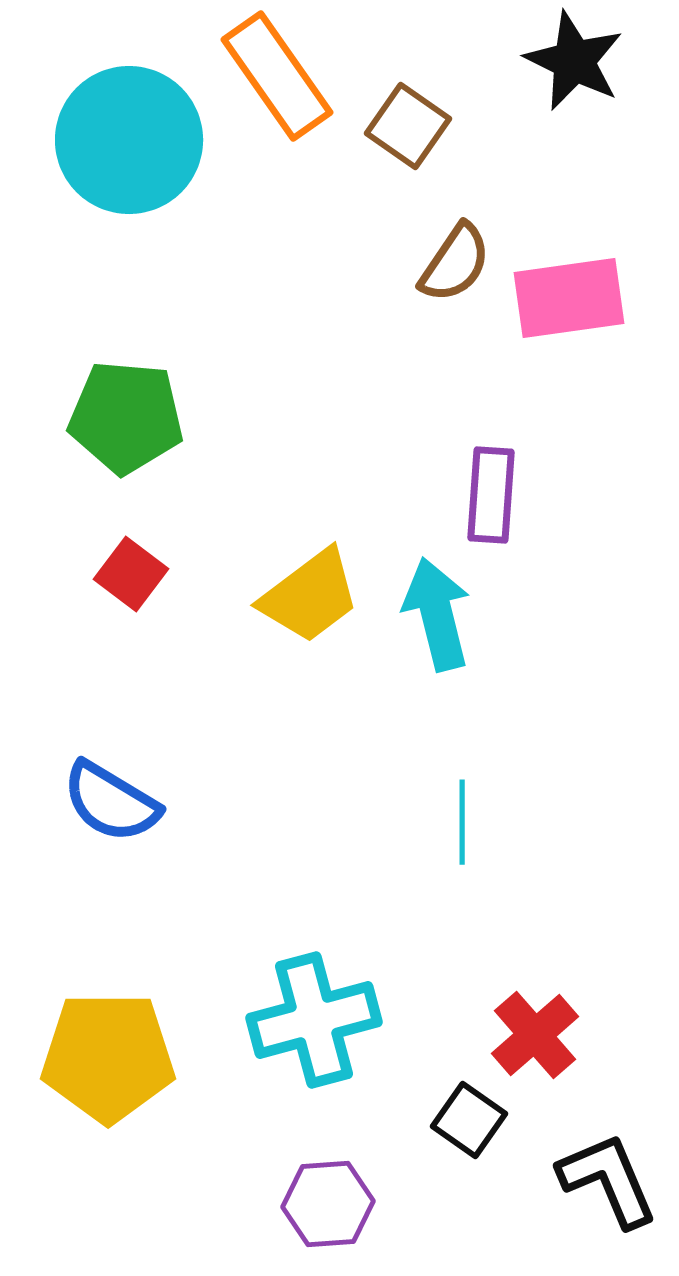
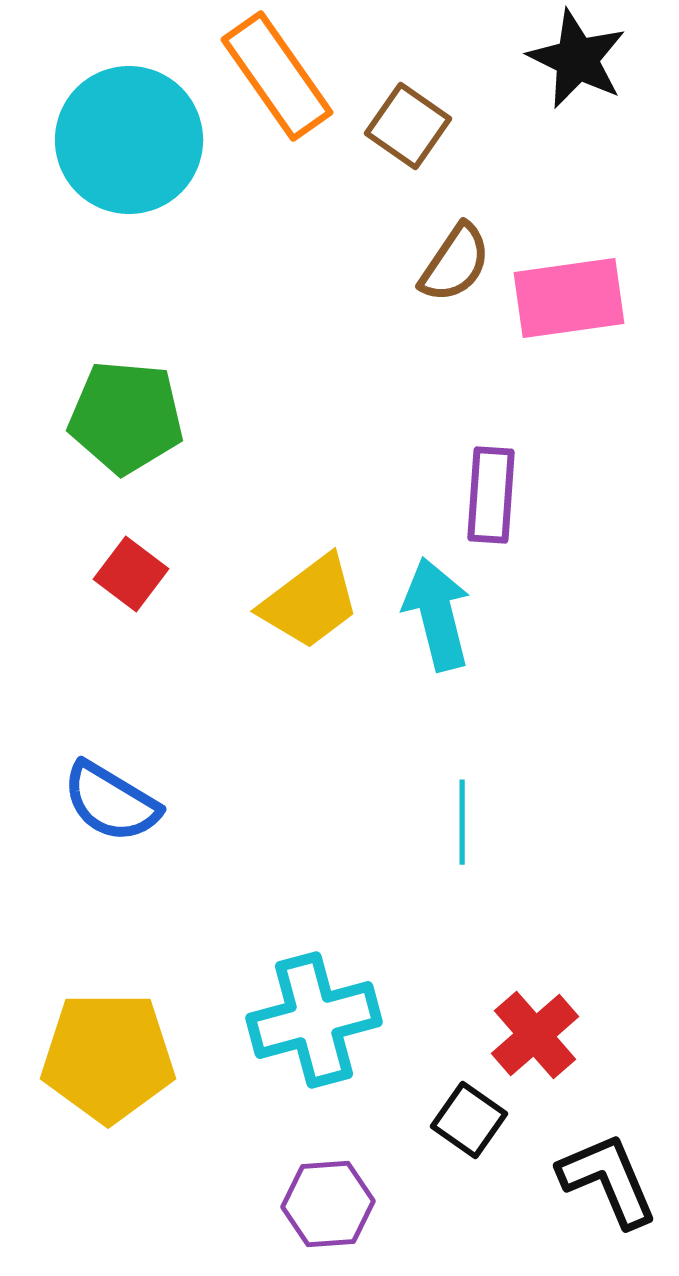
black star: moved 3 px right, 2 px up
yellow trapezoid: moved 6 px down
